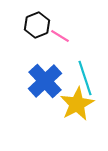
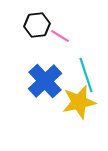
black hexagon: rotated 15 degrees clockwise
cyan line: moved 1 px right, 3 px up
yellow star: moved 2 px right, 2 px up; rotated 16 degrees clockwise
